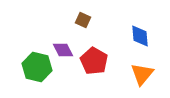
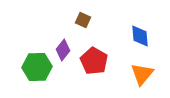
purple diamond: rotated 65 degrees clockwise
green hexagon: rotated 16 degrees counterclockwise
